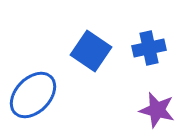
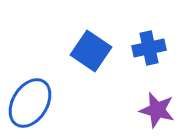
blue ellipse: moved 3 px left, 8 px down; rotated 12 degrees counterclockwise
